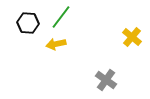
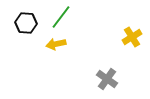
black hexagon: moved 2 px left
yellow cross: rotated 18 degrees clockwise
gray cross: moved 1 px right, 1 px up
